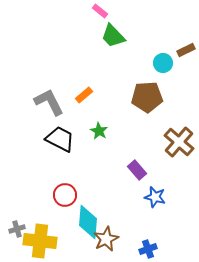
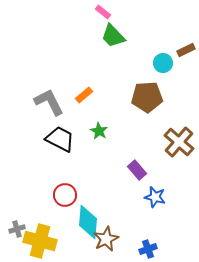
pink rectangle: moved 3 px right, 1 px down
yellow cross: rotated 8 degrees clockwise
